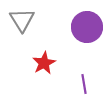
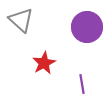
gray triangle: moved 1 px left; rotated 16 degrees counterclockwise
purple line: moved 2 px left
